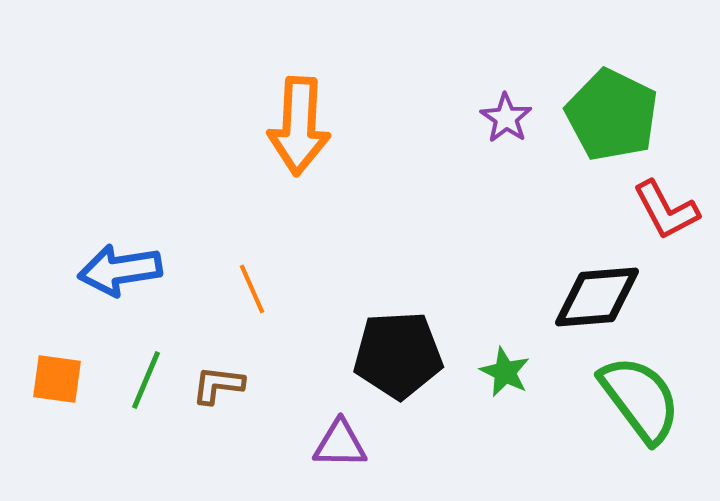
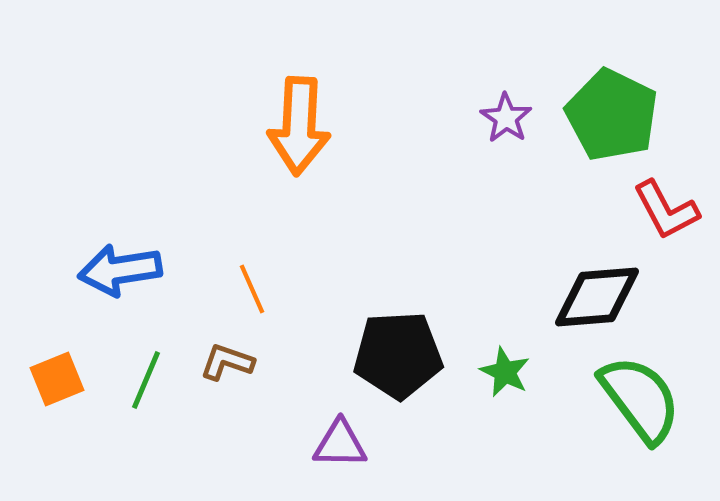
orange square: rotated 30 degrees counterclockwise
brown L-shape: moved 9 px right, 23 px up; rotated 12 degrees clockwise
